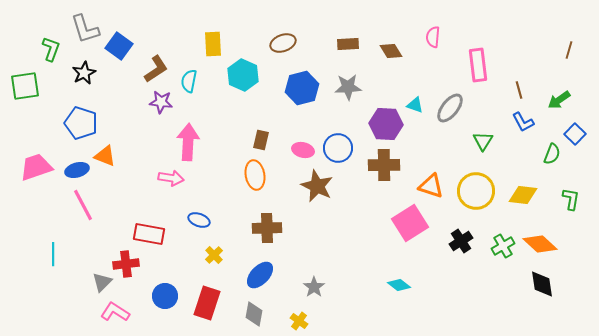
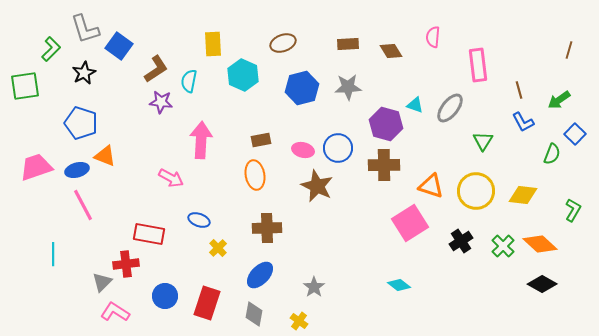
green L-shape at (51, 49): rotated 25 degrees clockwise
purple hexagon at (386, 124): rotated 12 degrees clockwise
brown rectangle at (261, 140): rotated 66 degrees clockwise
pink arrow at (188, 142): moved 13 px right, 2 px up
pink arrow at (171, 178): rotated 20 degrees clockwise
green L-shape at (571, 199): moved 2 px right, 11 px down; rotated 20 degrees clockwise
green cross at (503, 246): rotated 15 degrees counterclockwise
yellow cross at (214, 255): moved 4 px right, 7 px up
black diamond at (542, 284): rotated 52 degrees counterclockwise
